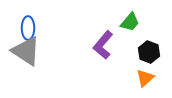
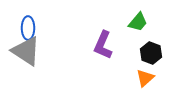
green trapezoid: moved 8 px right
purple L-shape: rotated 16 degrees counterclockwise
black hexagon: moved 2 px right, 1 px down
